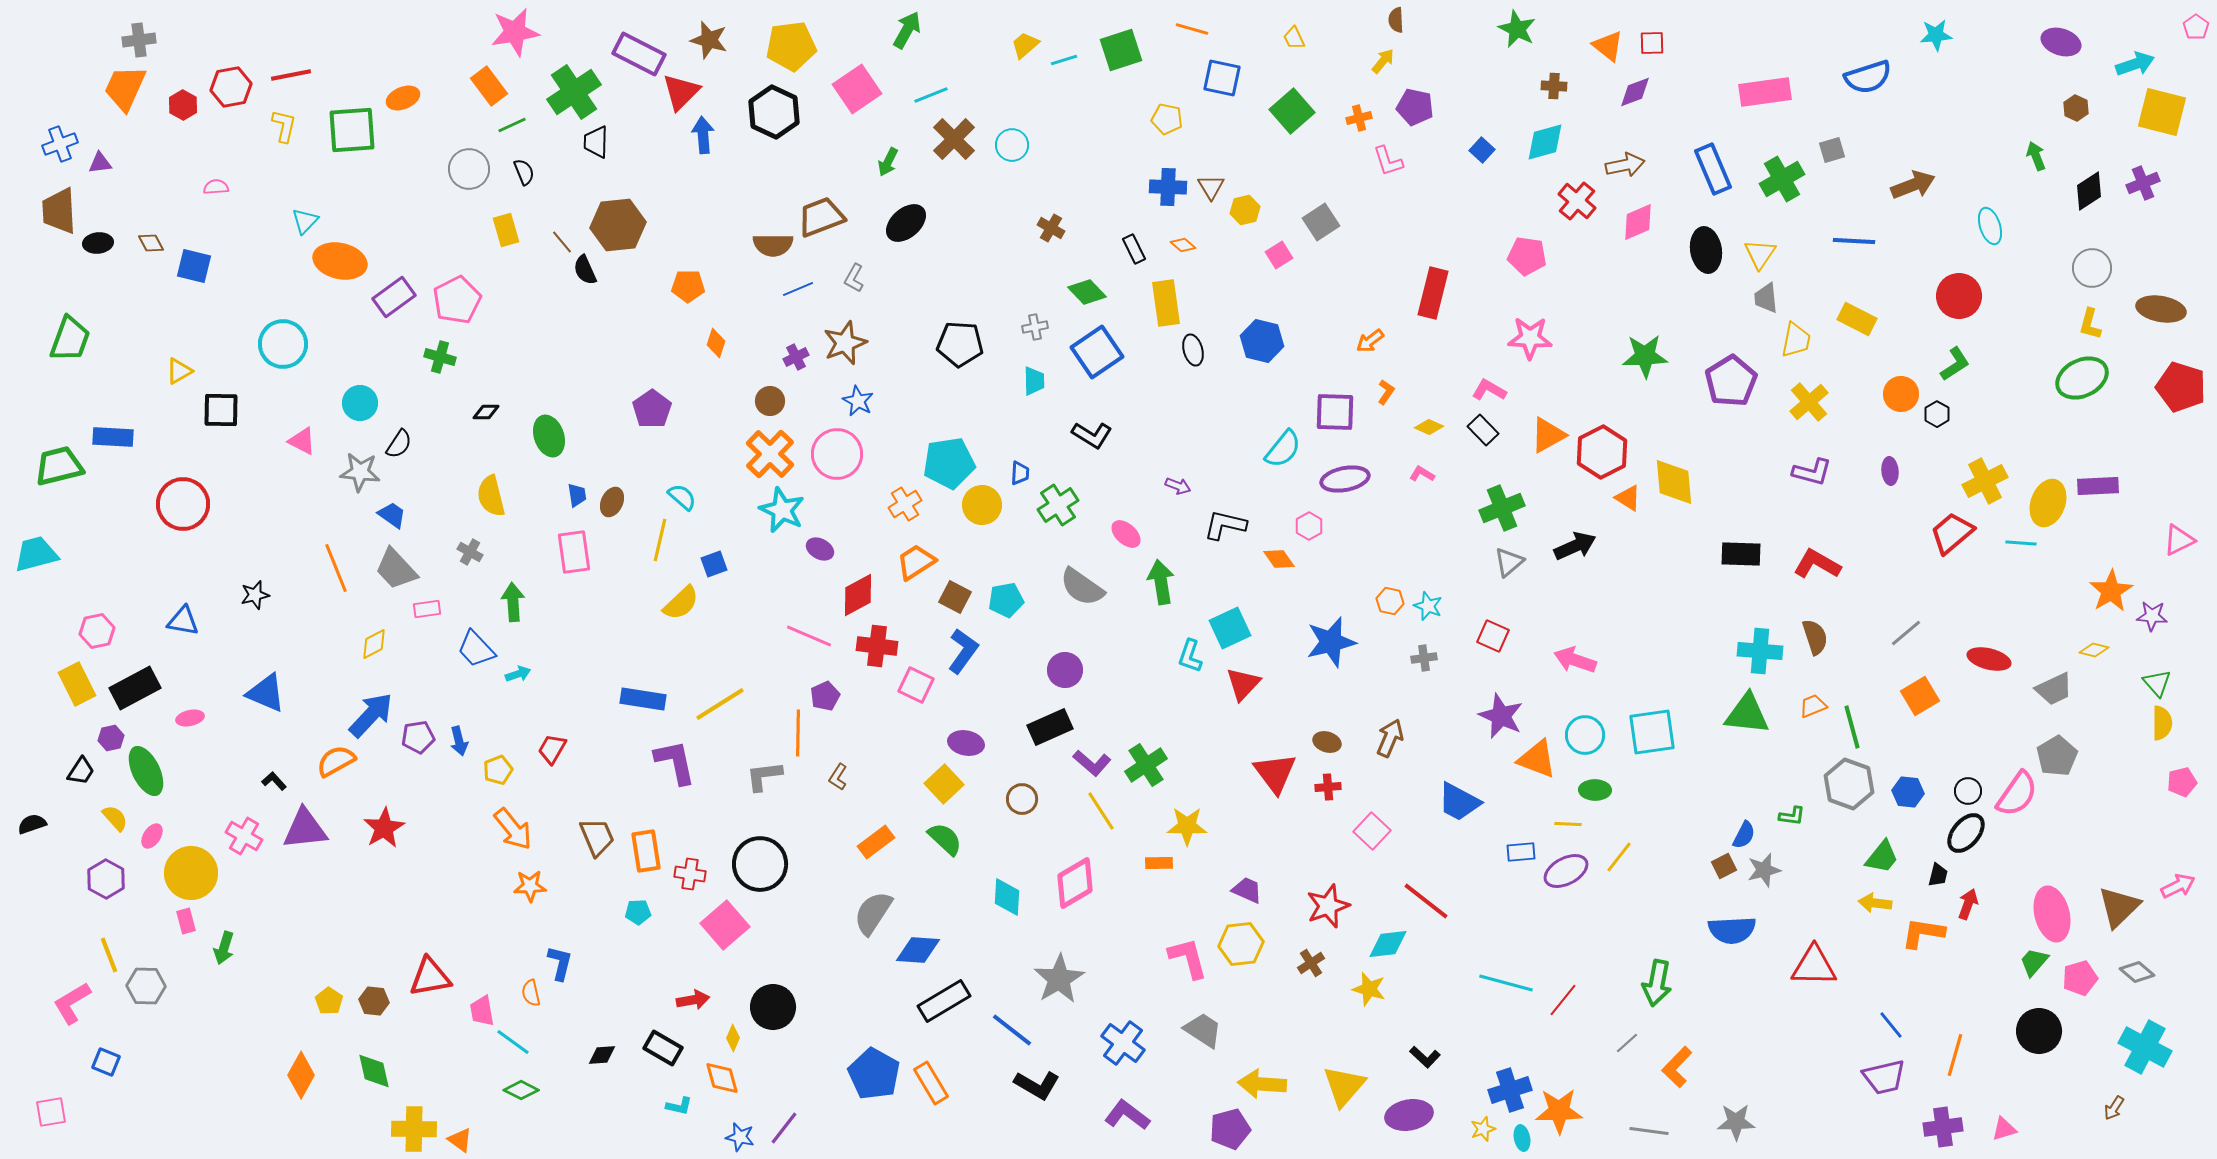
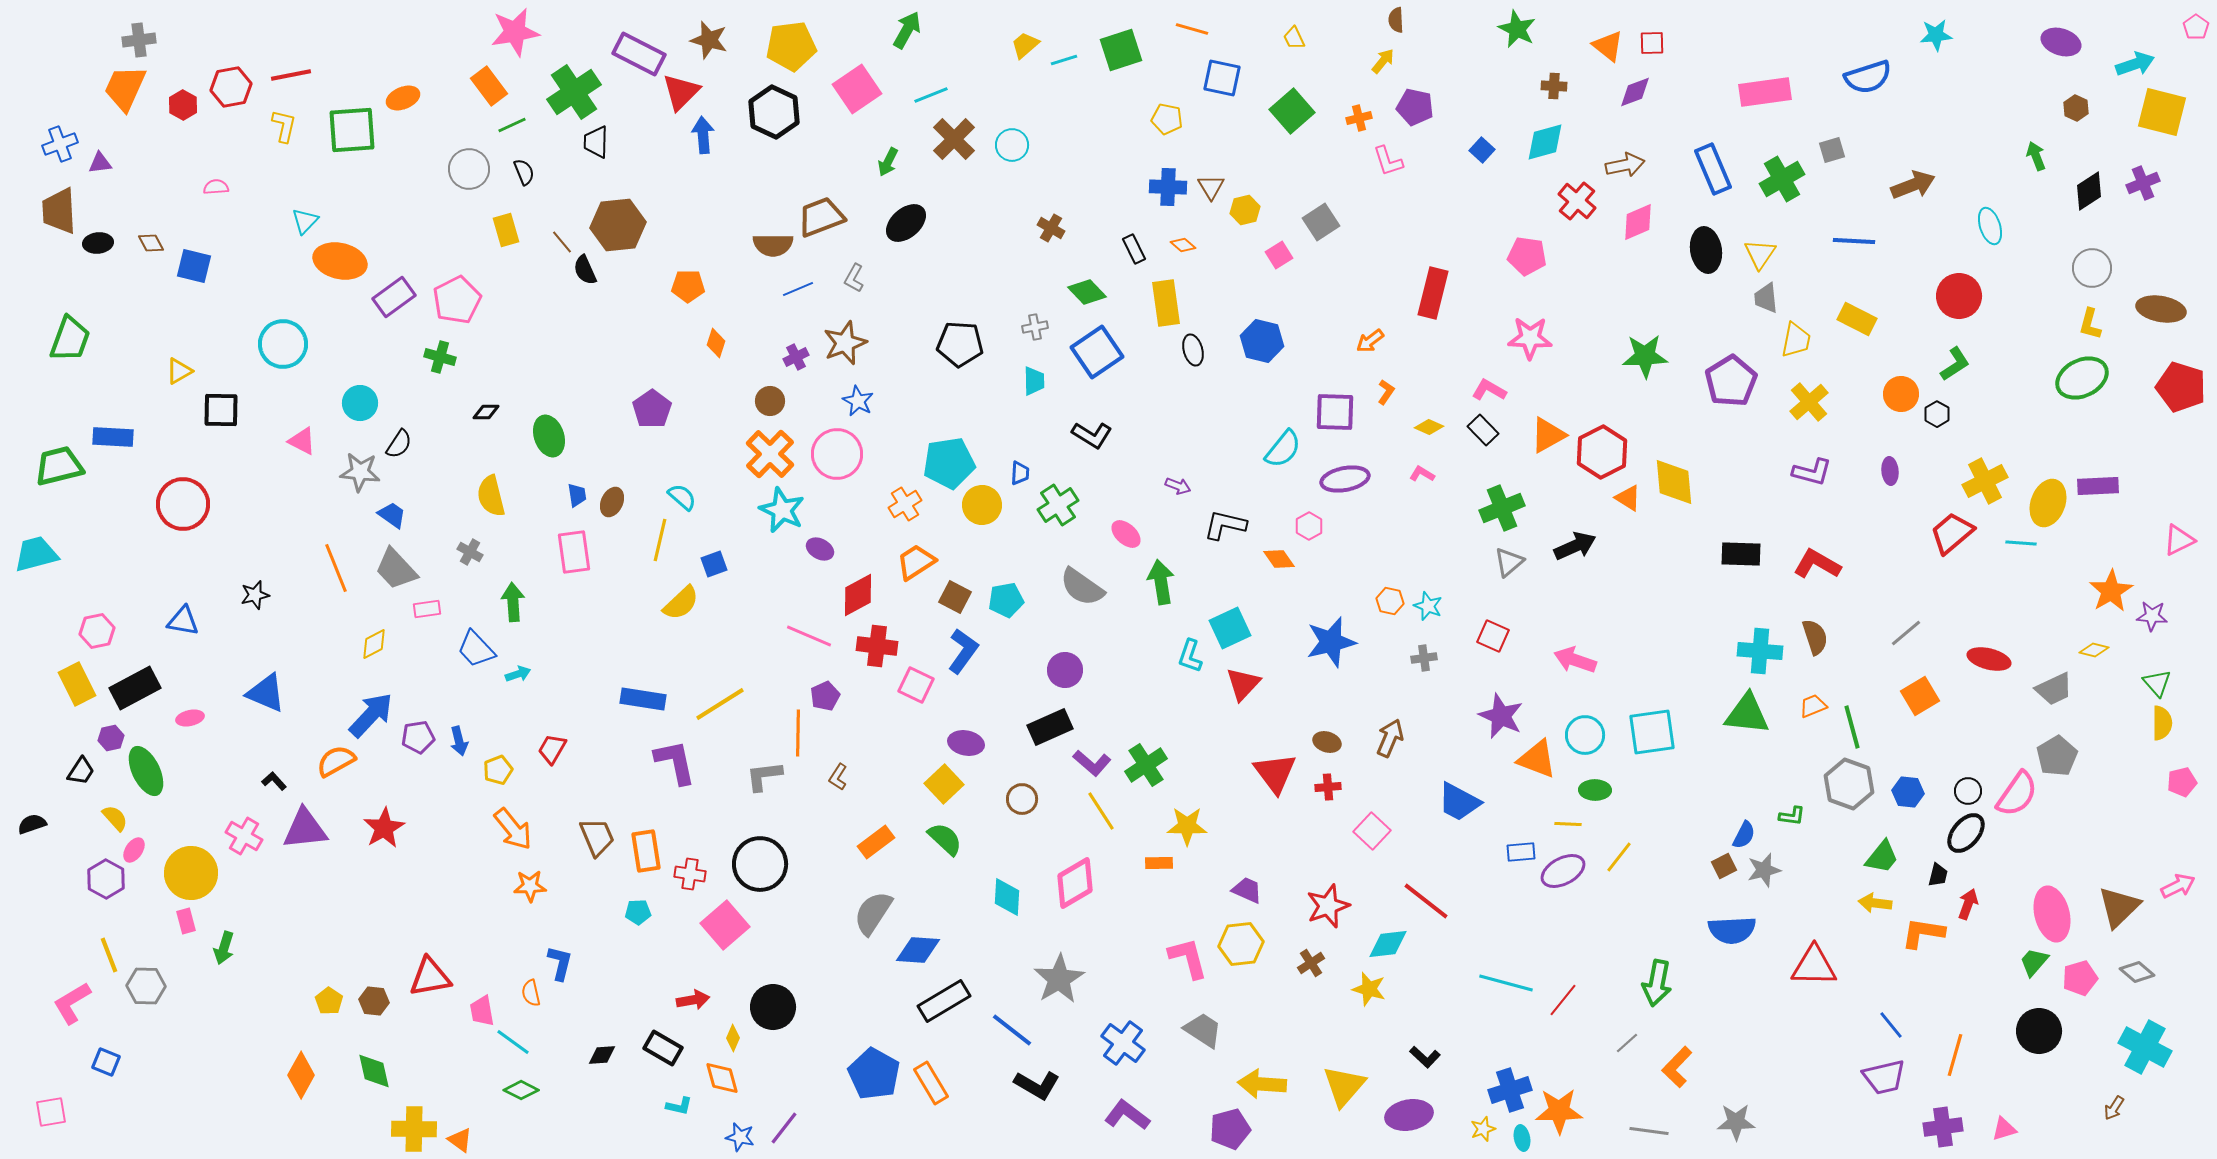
pink ellipse at (152, 836): moved 18 px left, 14 px down
purple ellipse at (1566, 871): moved 3 px left
